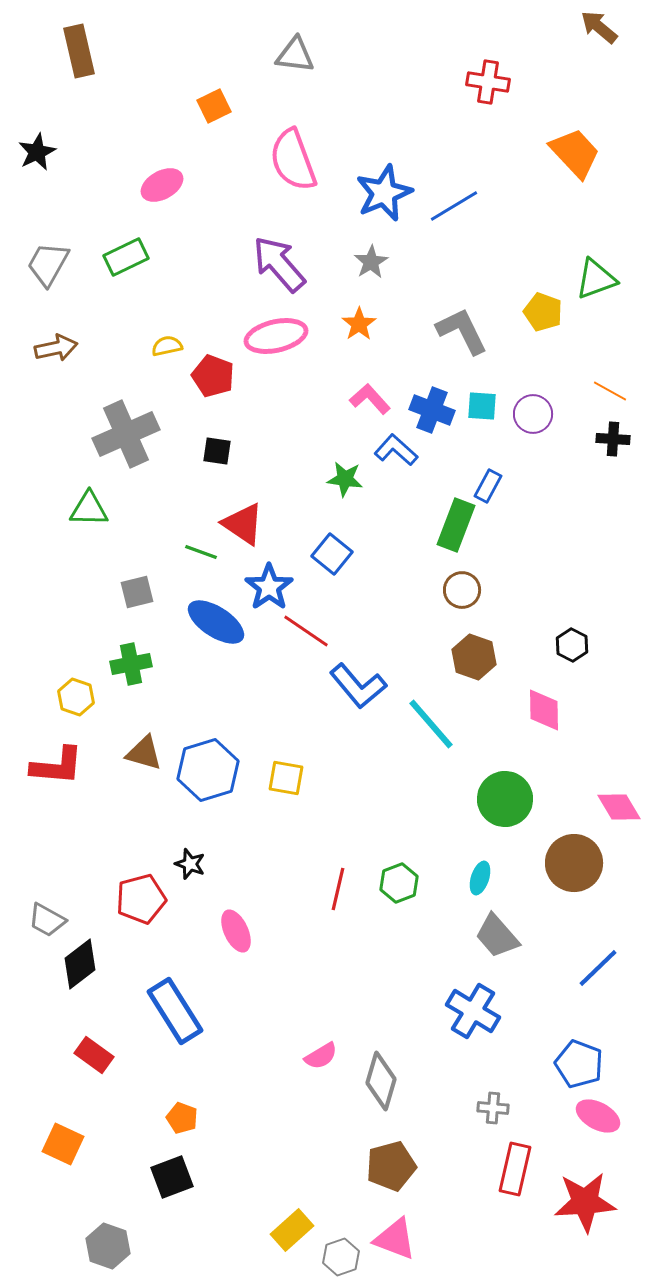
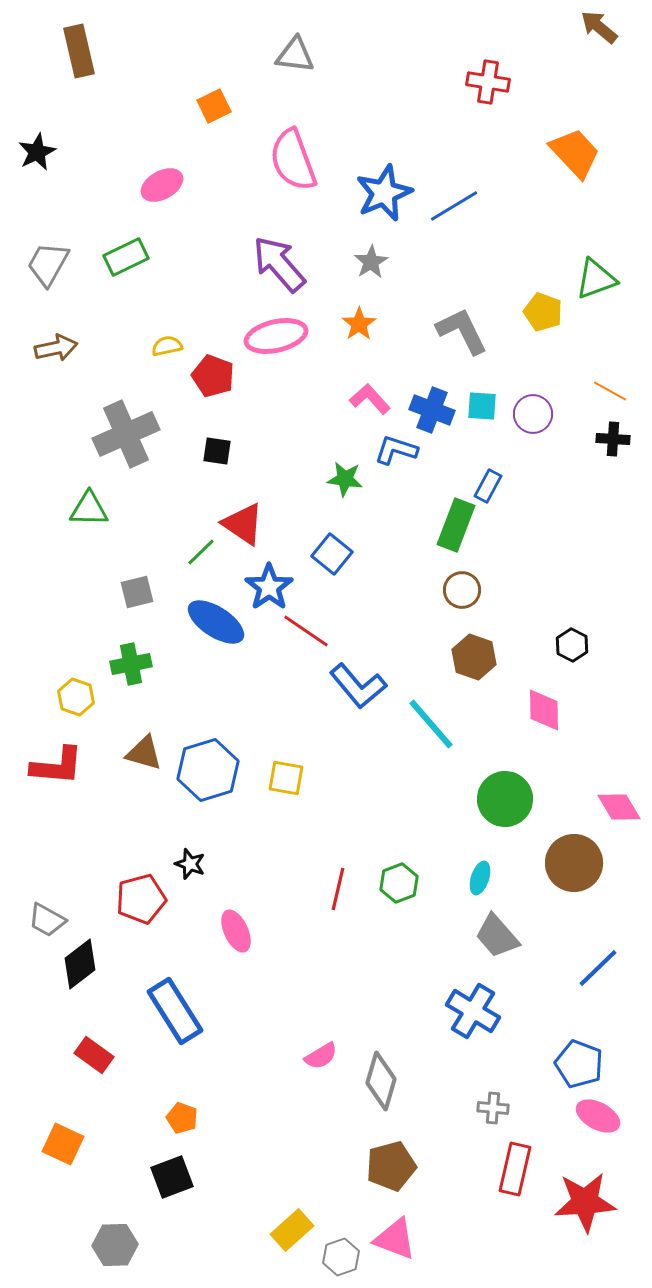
blue L-shape at (396, 450): rotated 24 degrees counterclockwise
green line at (201, 552): rotated 64 degrees counterclockwise
gray hexagon at (108, 1246): moved 7 px right, 1 px up; rotated 21 degrees counterclockwise
